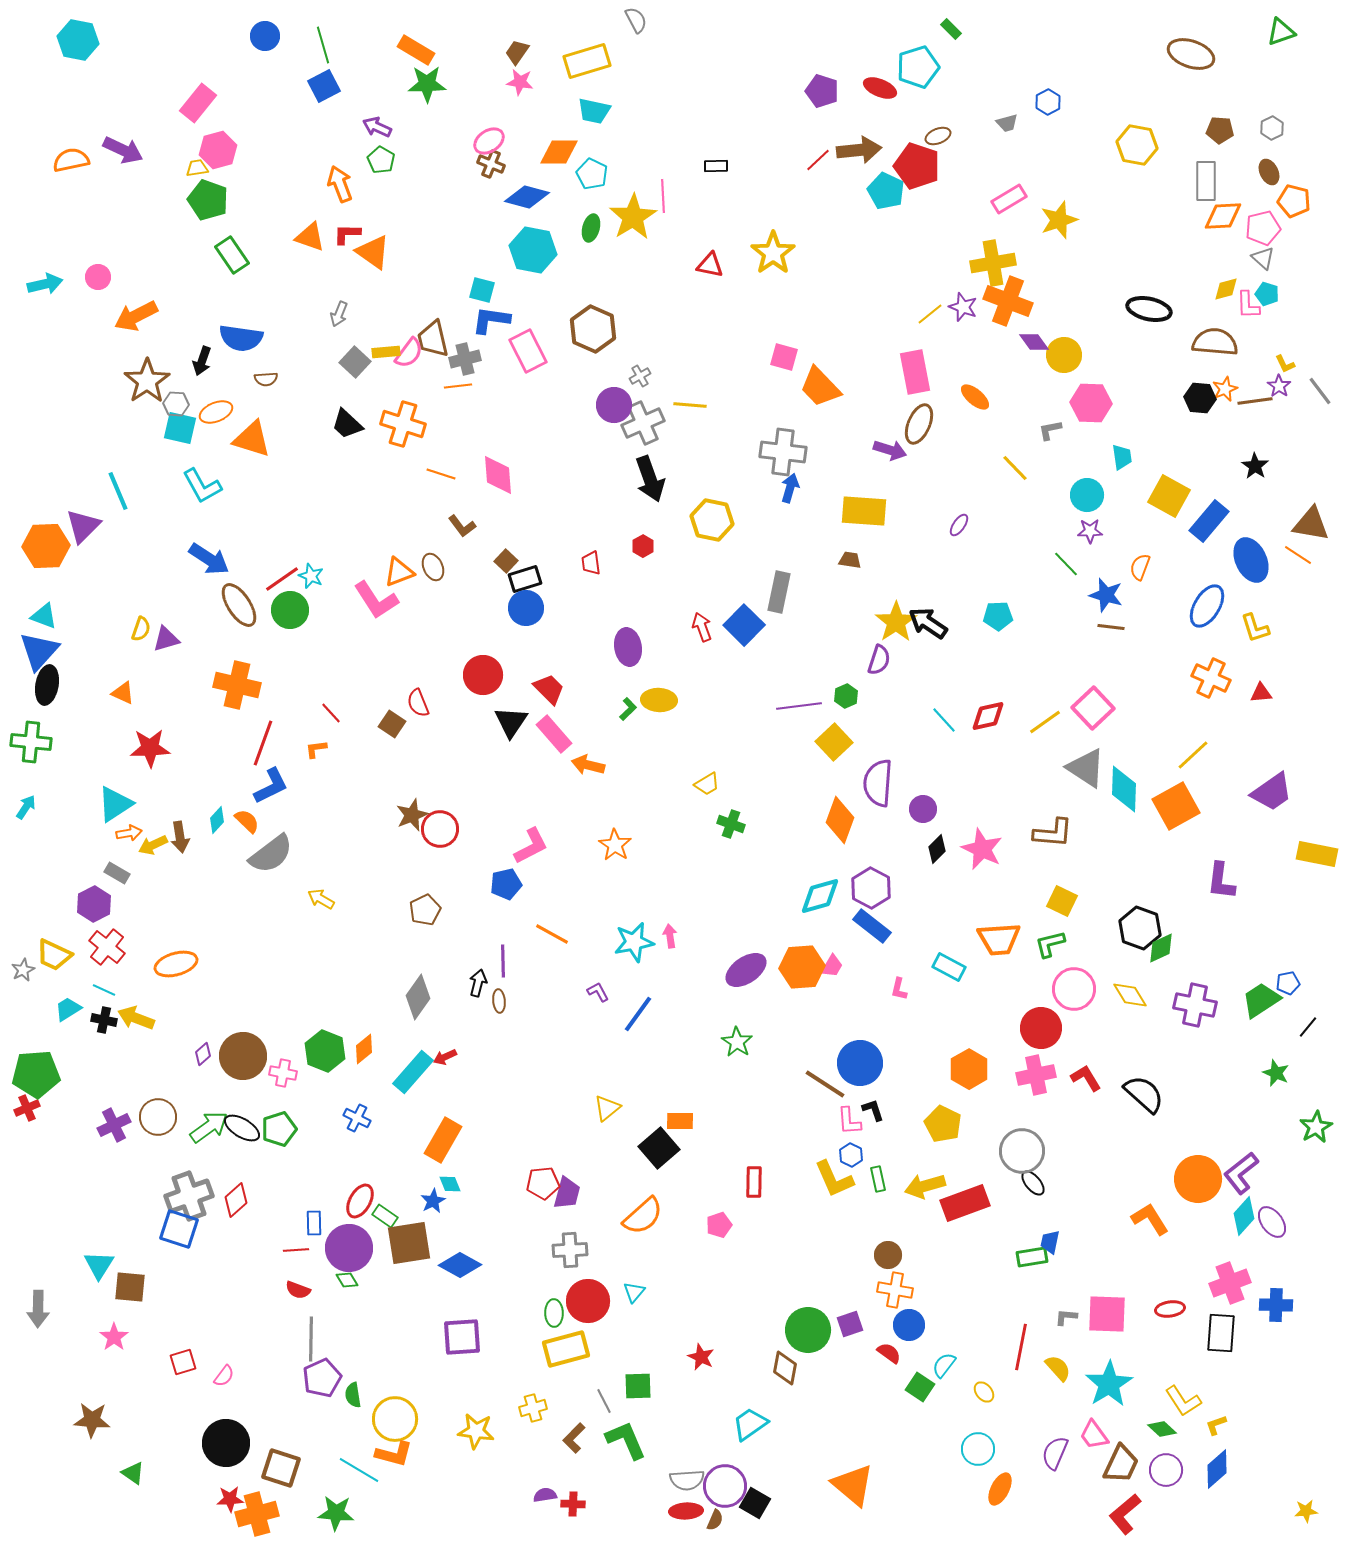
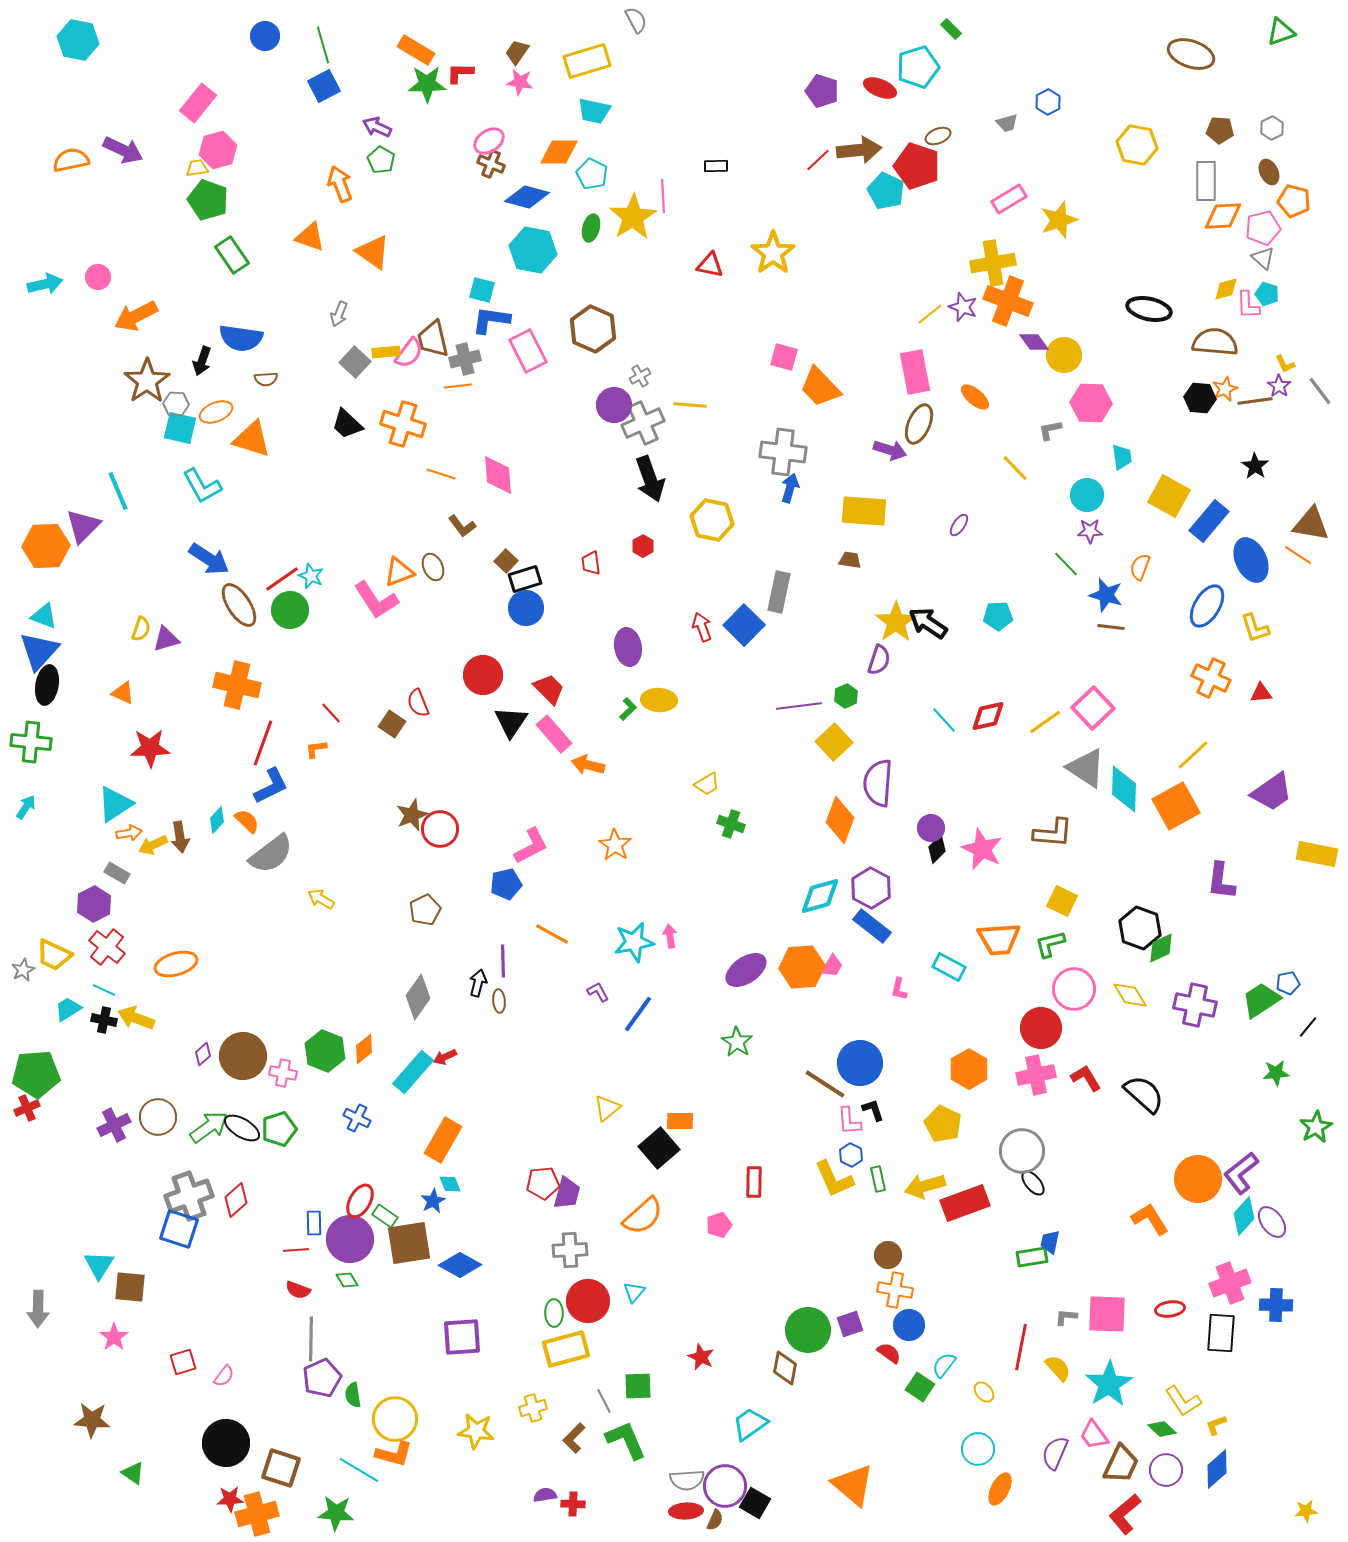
red L-shape at (347, 234): moved 113 px right, 161 px up
purple circle at (923, 809): moved 8 px right, 19 px down
green star at (1276, 1073): rotated 28 degrees counterclockwise
purple circle at (349, 1248): moved 1 px right, 9 px up
